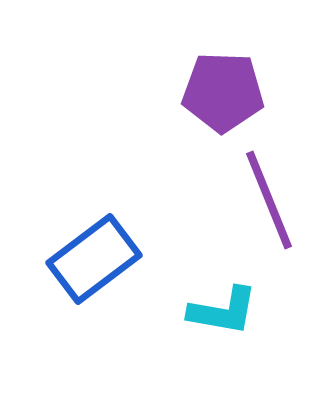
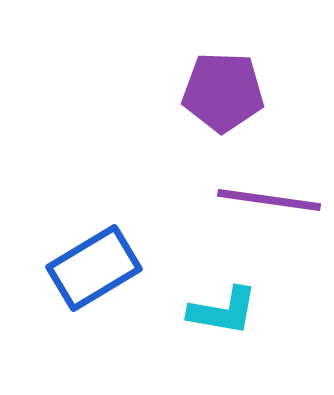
purple line: rotated 60 degrees counterclockwise
blue rectangle: moved 9 px down; rotated 6 degrees clockwise
